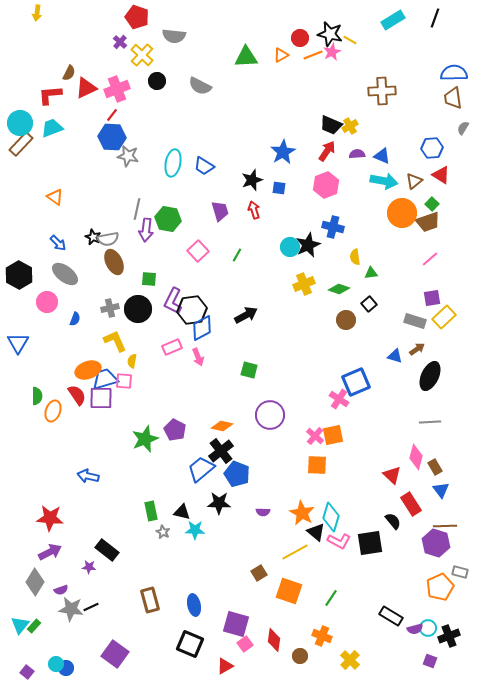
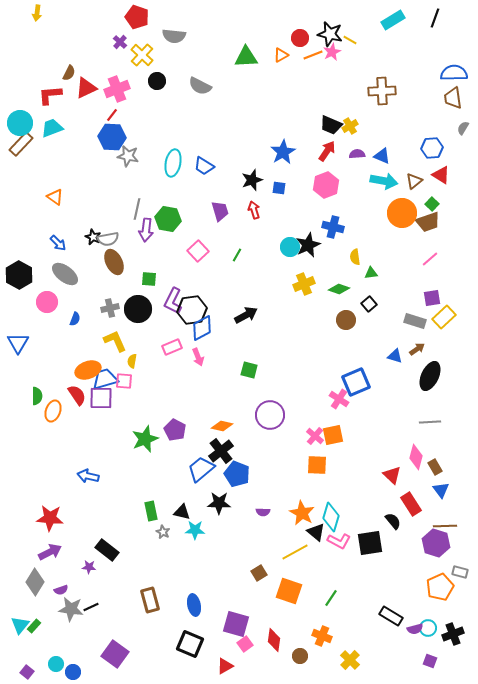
black cross at (449, 636): moved 4 px right, 2 px up
blue circle at (66, 668): moved 7 px right, 4 px down
